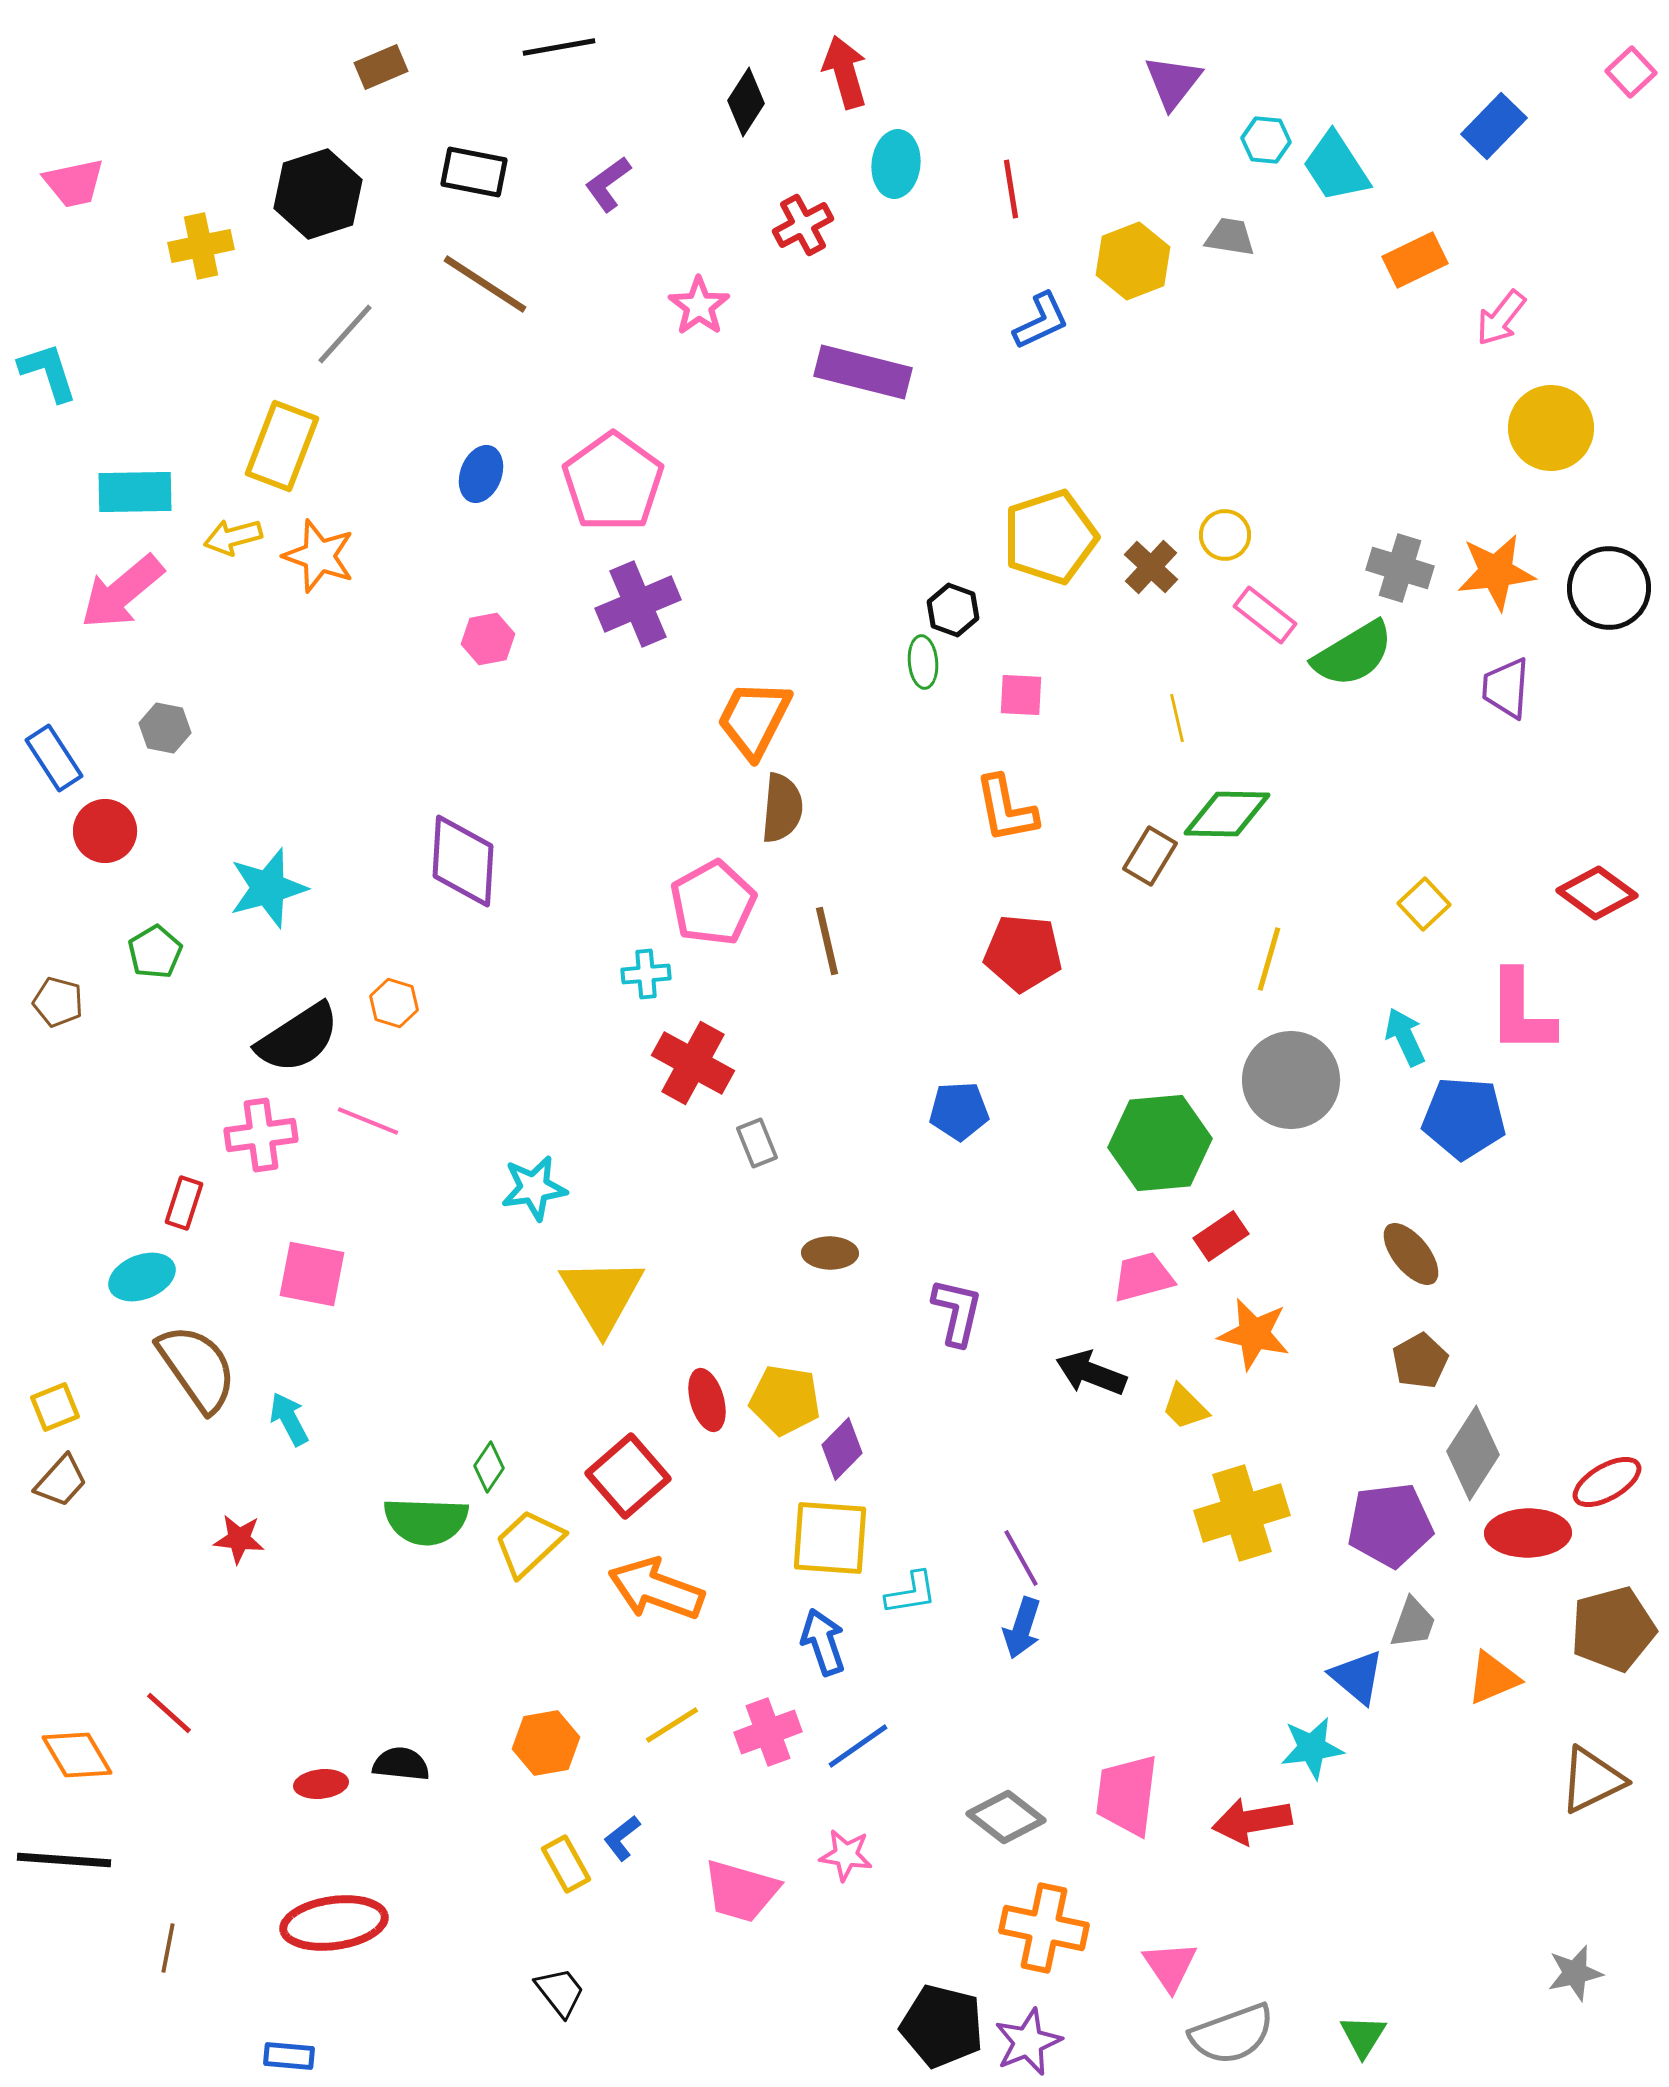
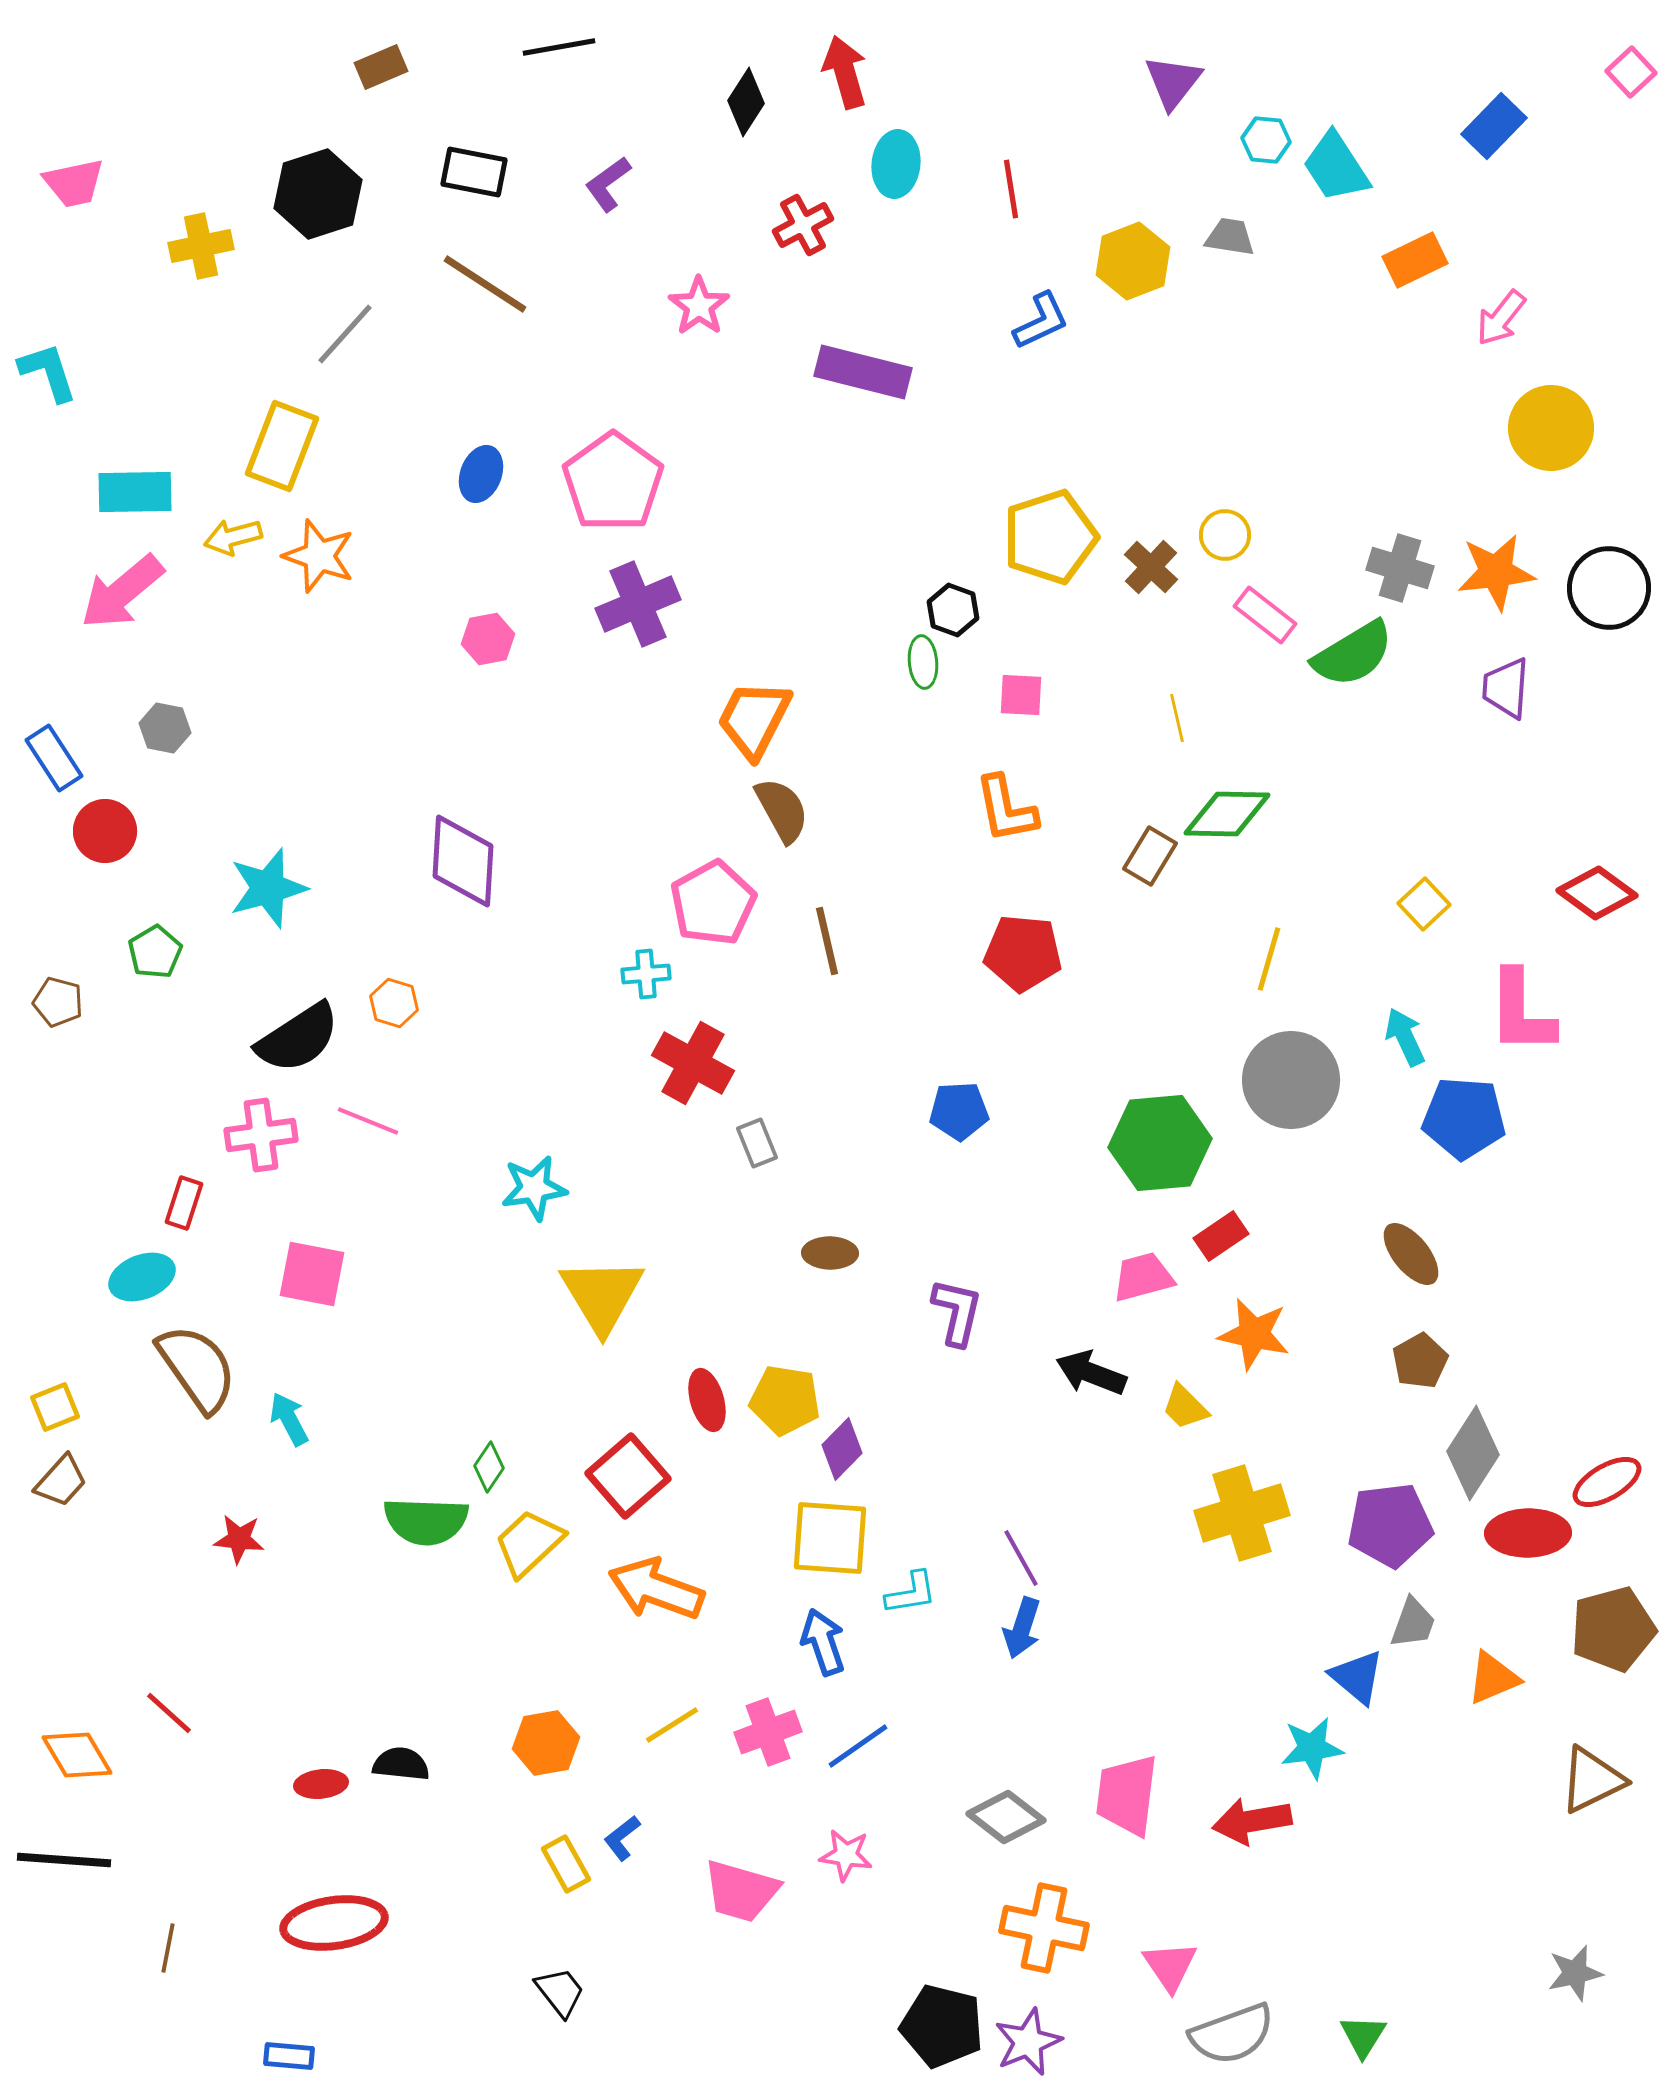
brown semicircle at (782, 808): moved 2 px down; rotated 34 degrees counterclockwise
